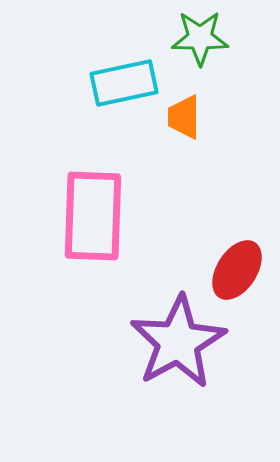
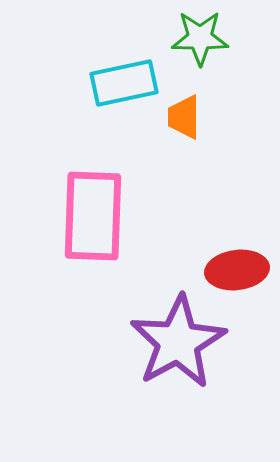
red ellipse: rotated 50 degrees clockwise
